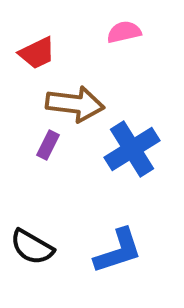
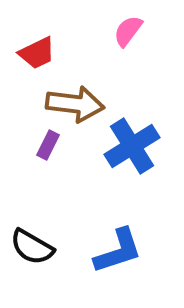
pink semicircle: moved 4 px right, 1 px up; rotated 40 degrees counterclockwise
blue cross: moved 3 px up
